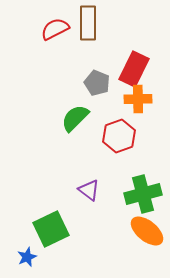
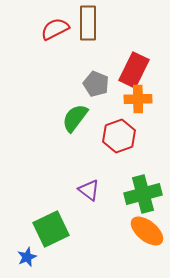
red rectangle: moved 1 px down
gray pentagon: moved 1 px left, 1 px down
green semicircle: rotated 8 degrees counterclockwise
